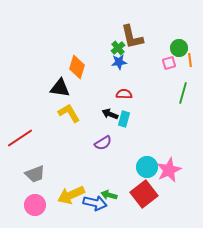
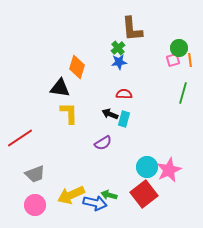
brown L-shape: moved 8 px up; rotated 8 degrees clockwise
pink square: moved 4 px right, 3 px up
yellow L-shape: rotated 30 degrees clockwise
